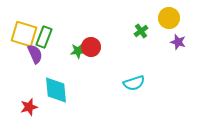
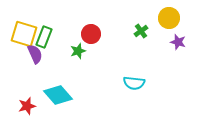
red circle: moved 13 px up
green star: rotated 14 degrees counterclockwise
cyan semicircle: rotated 25 degrees clockwise
cyan diamond: moved 2 px right, 5 px down; rotated 36 degrees counterclockwise
red star: moved 2 px left, 1 px up
